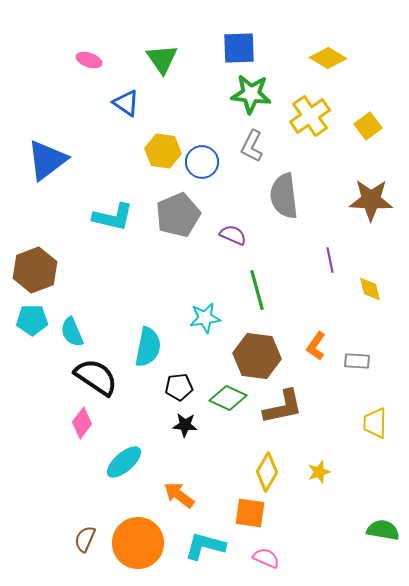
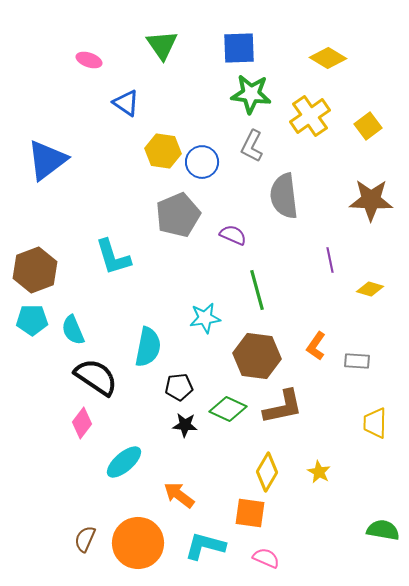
green triangle at (162, 59): moved 14 px up
cyan L-shape at (113, 217): moved 40 px down; rotated 60 degrees clockwise
yellow diamond at (370, 289): rotated 60 degrees counterclockwise
cyan semicircle at (72, 332): moved 1 px right, 2 px up
green diamond at (228, 398): moved 11 px down
yellow star at (319, 472): rotated 25 degrees counterclockwise
